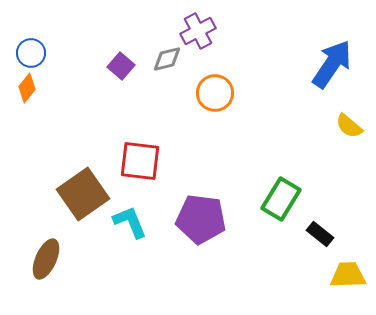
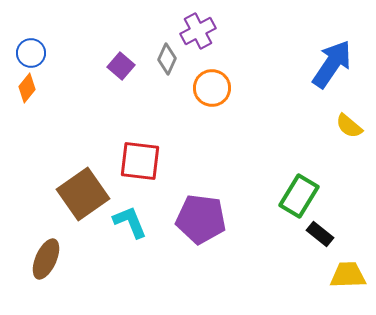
gray diamond: rotated 52 degrees counterclockwise
orange circle: moved 3 px left, 5 px up
green rectangle: moved 18 px right, 3 px up
